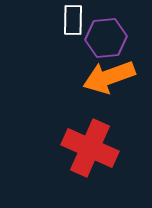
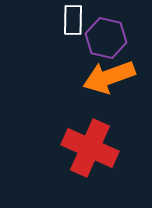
purple hexagon: rotated 18 degrees clockwise
